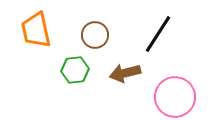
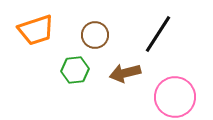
orange trapezoid: rotated 96 degrees counterclockwise
